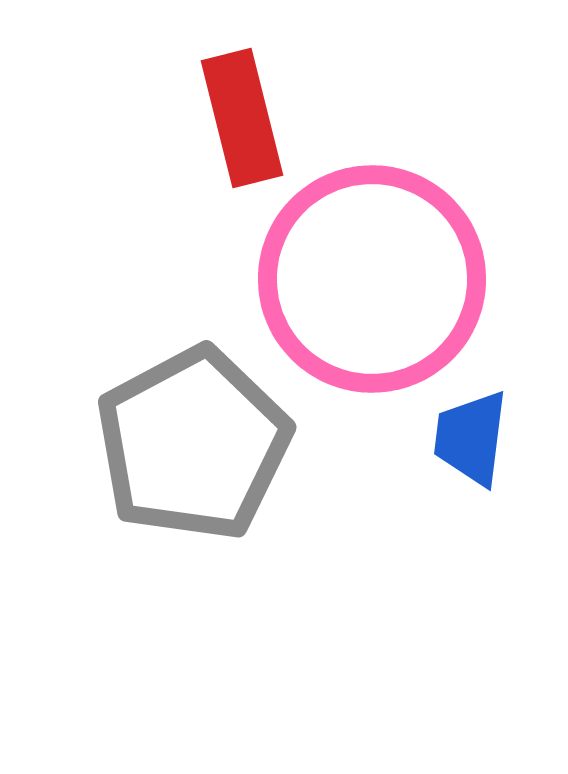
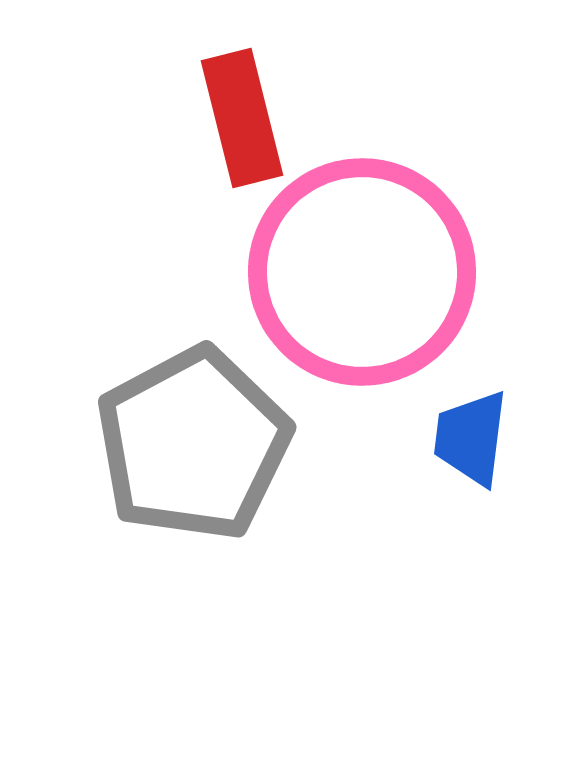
pink circle: moved 10 px left, 7 px up
